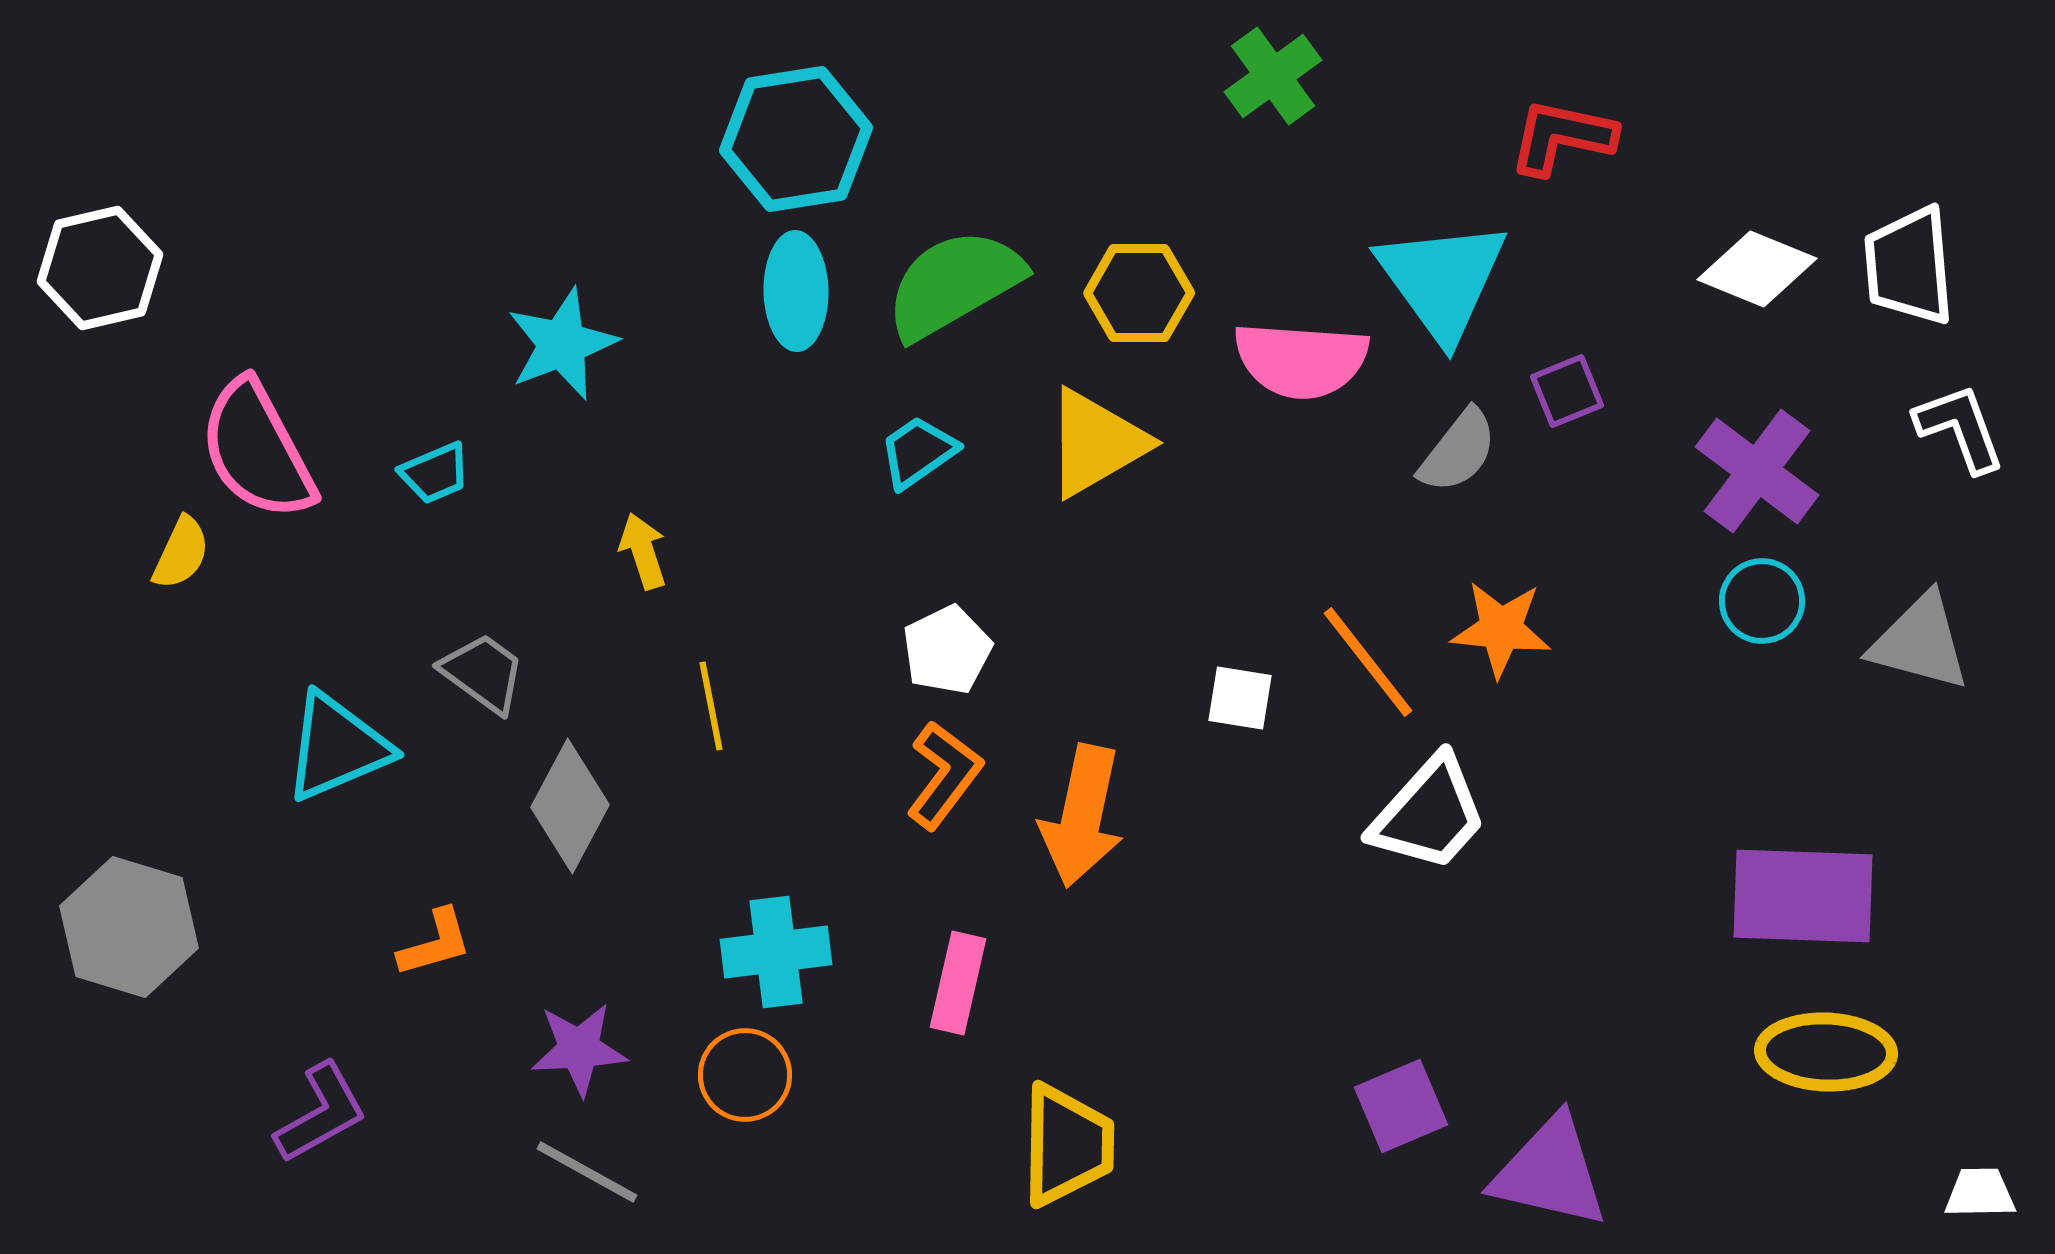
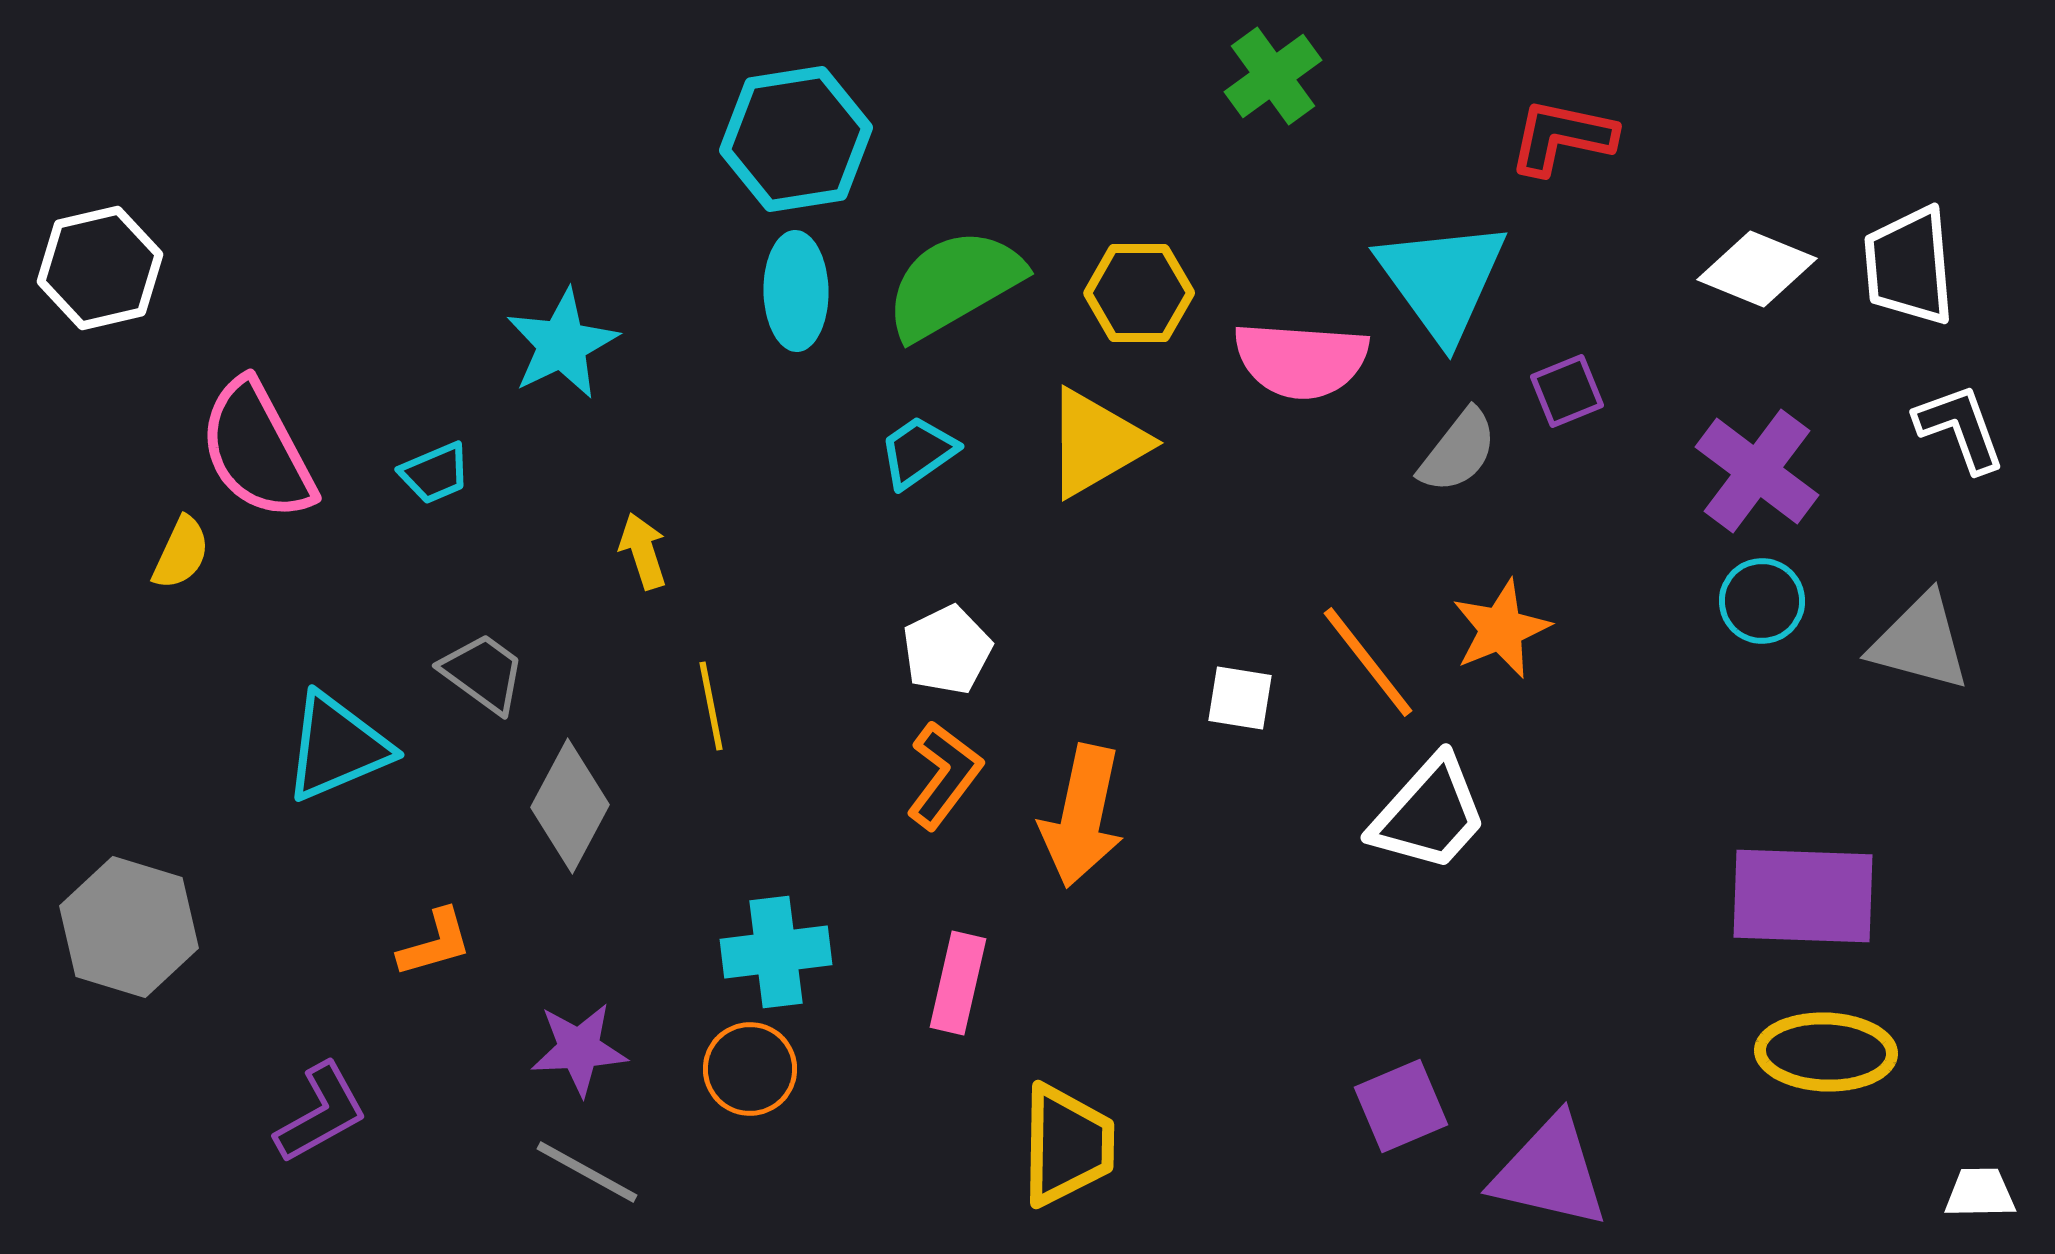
cyan star at (562, 344): rotated 5 degrees counterclockwise
orange star at (1501, 629): rotated 28 degrees counterclockwise
orange circle at (745, 1075): moved 5 px right, 6 px up
